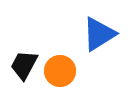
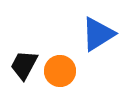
blue triangle: moved 1 px left
